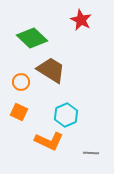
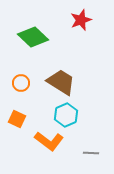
red star: rotated 25 degrees clockwise
green diamond: moved 1 px right, 1 px up
brown trapezoid: moved 10 px right, 12 px down
orange circle: moved 1 px down
orange square: moved 2 px left, 7 px down
orange L-shape: rotated 12 degrees clockwise
